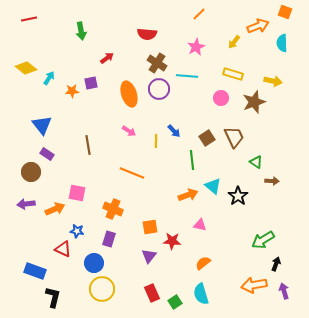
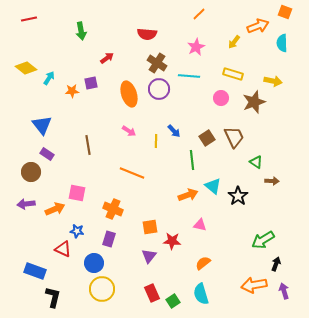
cyan line at (187, 76): moved 2 px right
green square at (175, 302): moved 2 px left, 1 px up
